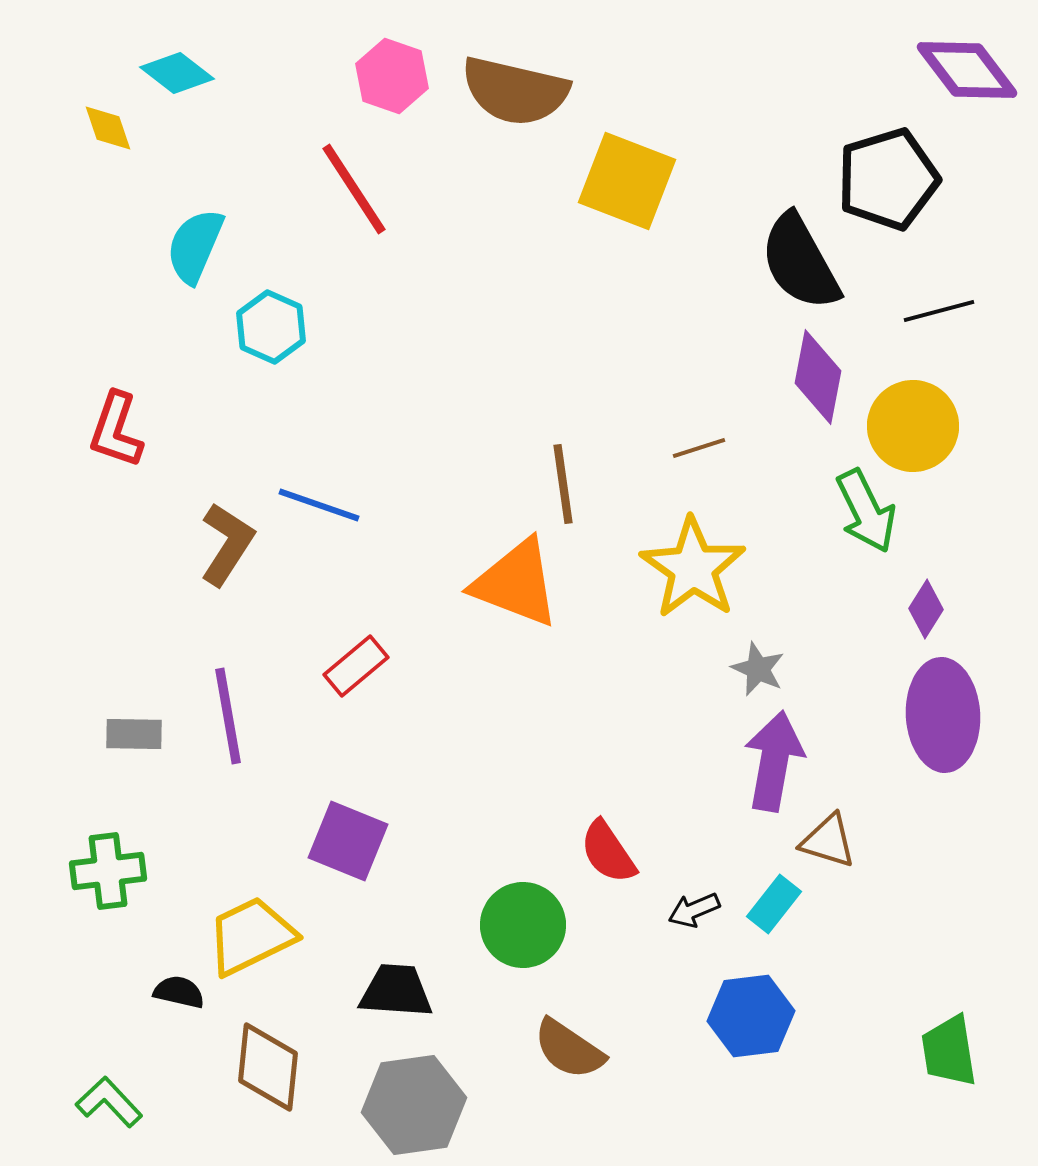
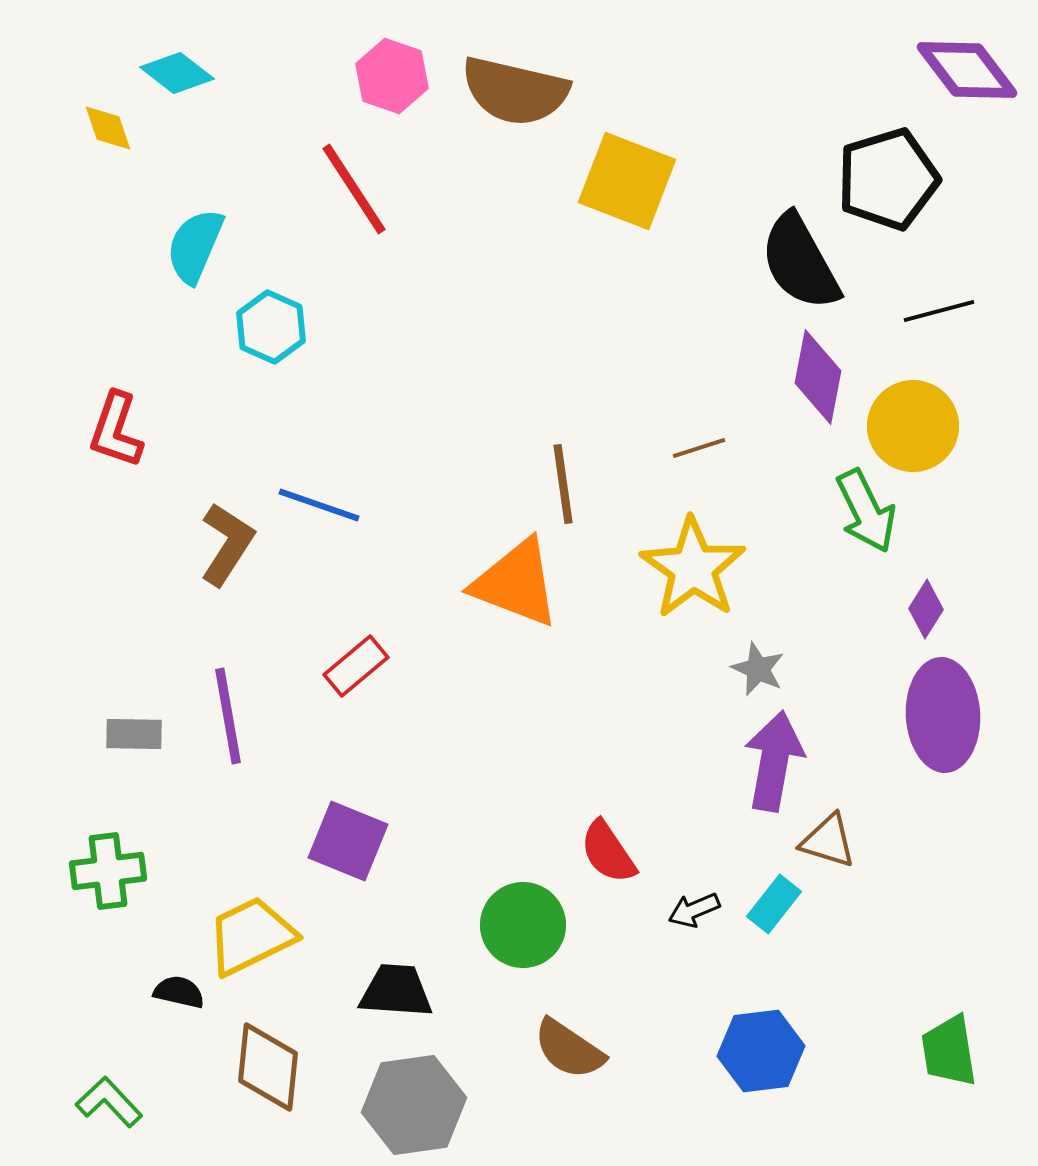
blue hexagon at (751, 1016): moved 10 px right, 35 px down
